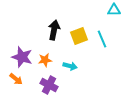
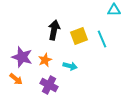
orange star: rotated 16 degrees counterclockwise
